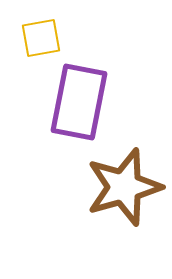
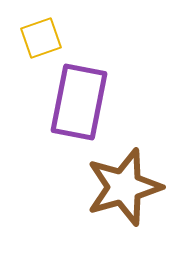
yellow square: rotated 9 degrees counterclockwise
